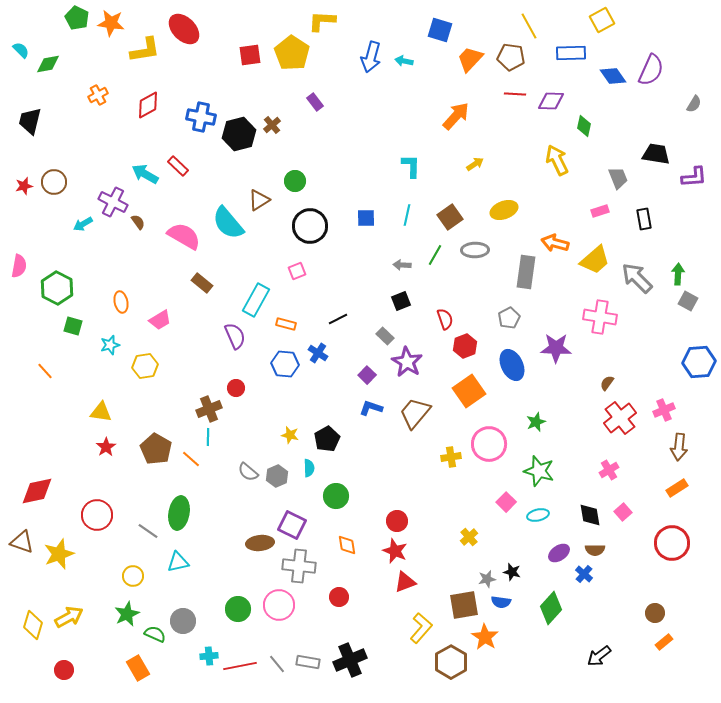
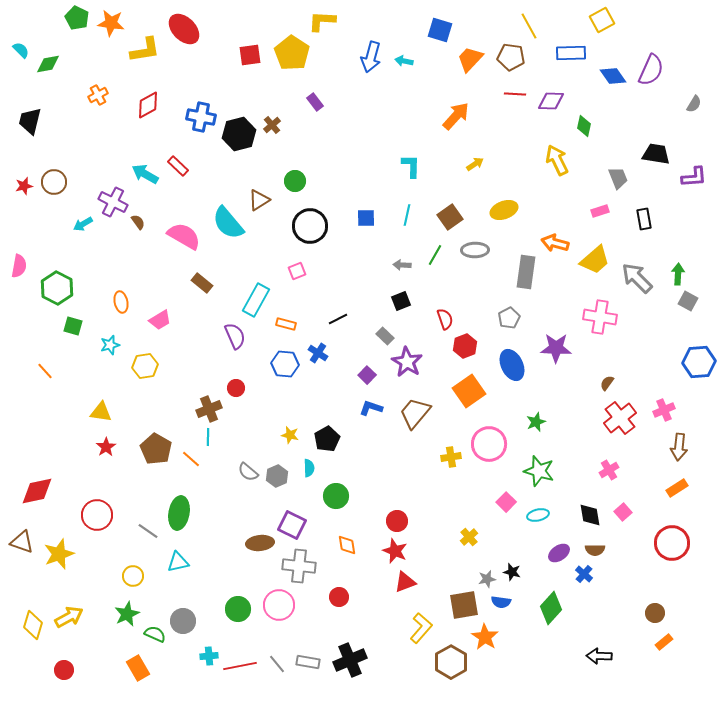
black arrow at (599, 656): rotated 40 degrees clockwise
